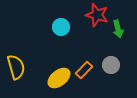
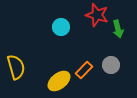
yellow ellipse: moved 3 px down
